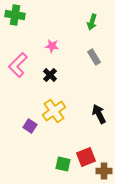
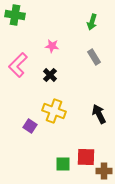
yellow cross: rotated 35 degrees counterclockwise
red square: rotated 24 degrees clockwise
green square: rotated 14 degrees counterclockwise
